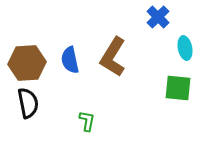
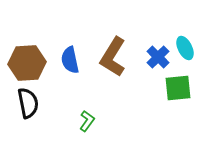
blue cross: moved 40 px down
cyan ellipse: rotated 15 degrees counterclockwise
green square: rotated 12 degrees counterclockwise
green L-shape: rotated 25 degrees clockwise
